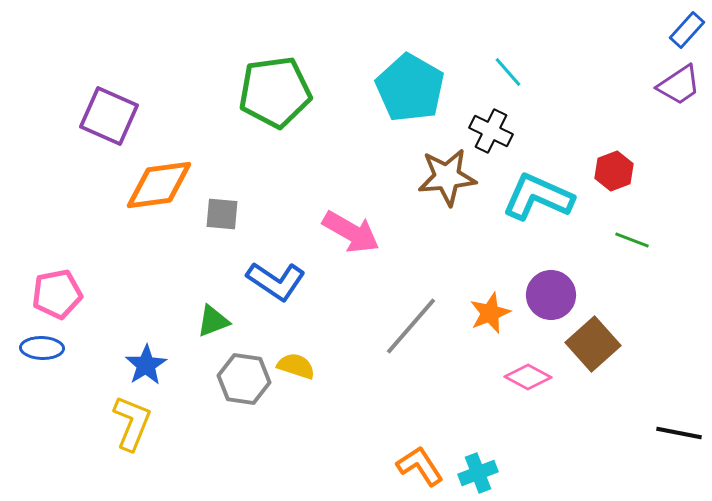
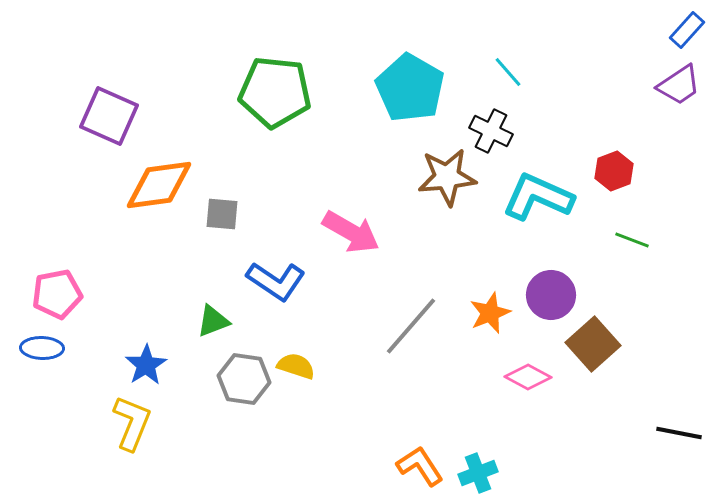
green pentagon: rotated 14 degrees clockwise
